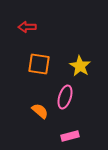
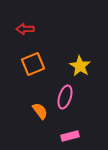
red arrow: moved 2 px left, 2 px down
orange square: moved 6 px left; rotated 30 degrees counterclockwise
orange semicircle: rotated 12 degrees clockwise
